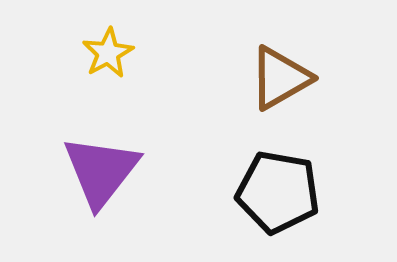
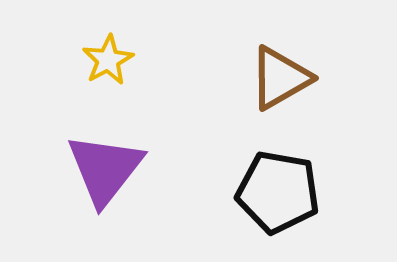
yellow star: moved 7 px down
purple triangle: moved 4 px right, 2 px up
